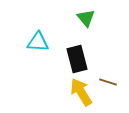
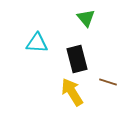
cyan triangle: moved 1 px left, 1 px down
yellow arrow: moved 9 px left
